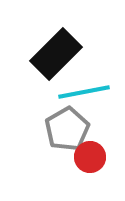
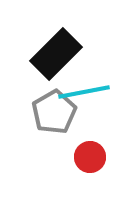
gray pentagon: moved 13 px left, 17 px up
